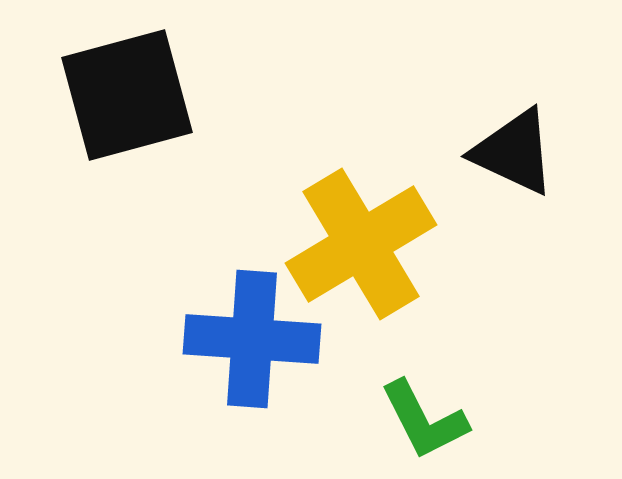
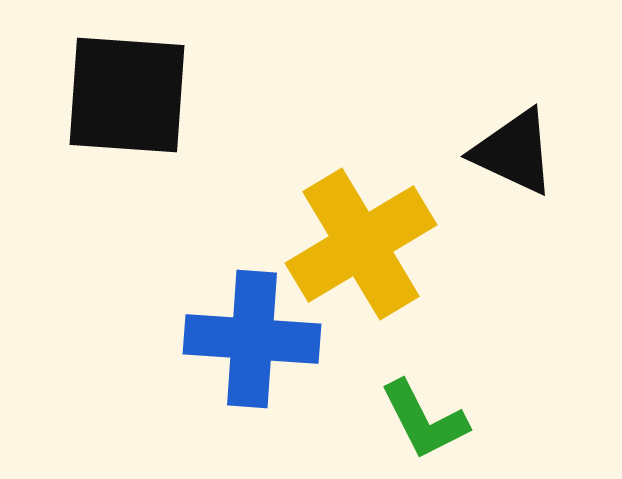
black square: rotated 19 degrees clockwise
